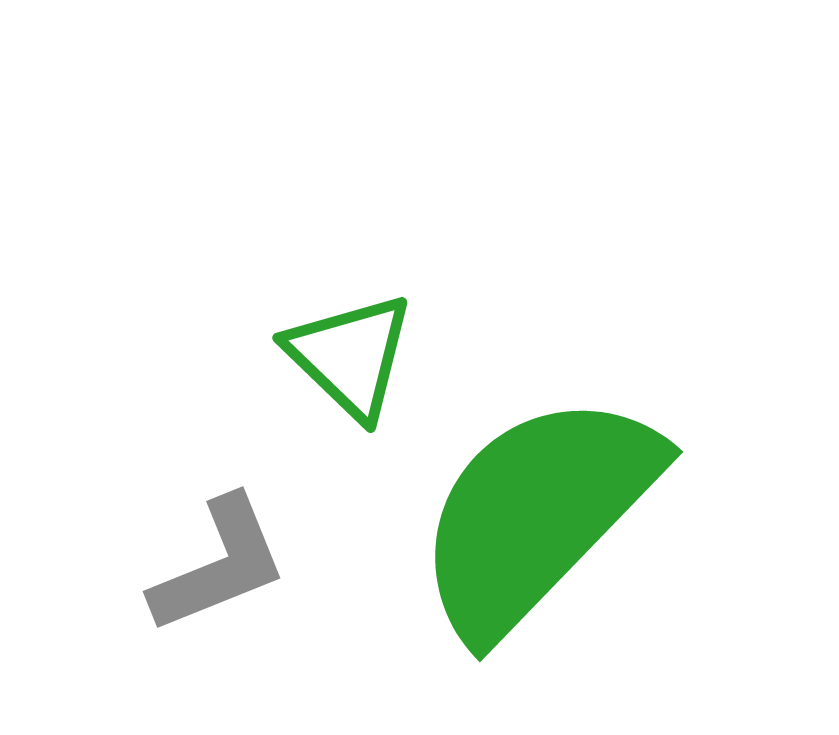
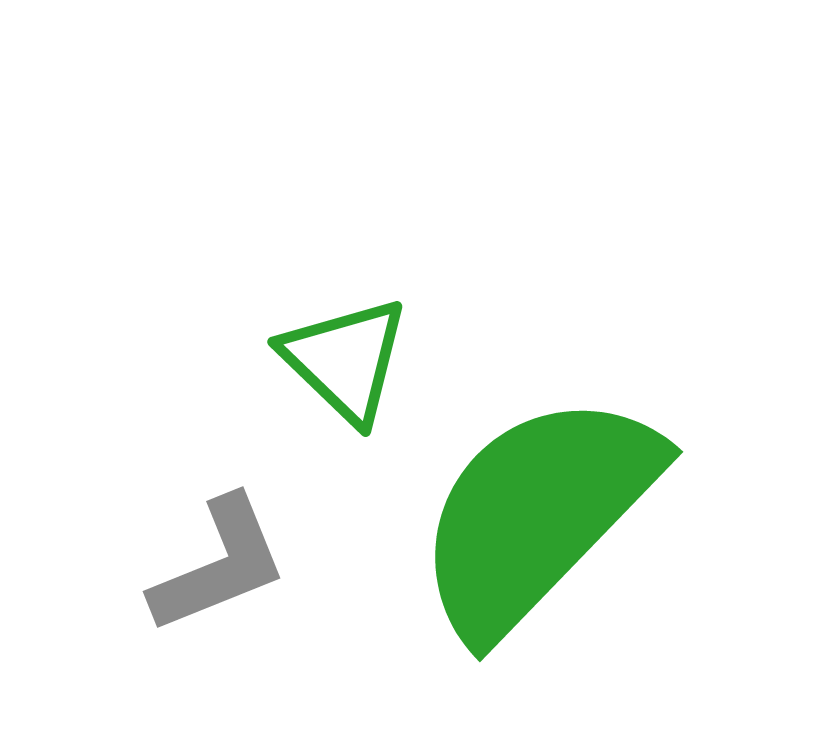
green triangle: moved 5 px left, 4 px down
